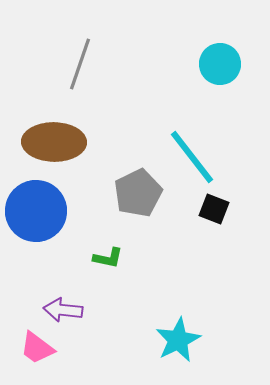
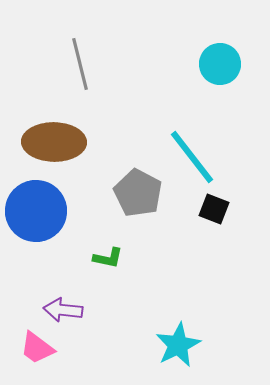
gray line: rotated 33 degrees counterclockwise
gray pentagon: rotated 18 degrees counterclockwise
cyan star: moved 5 px down
